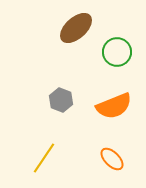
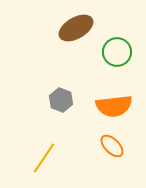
brown ellipse: rotated 12 degrees clockwise
orange semicircle: rotated 15 degrees clockwise
orange ellipse: moved 13 px up
